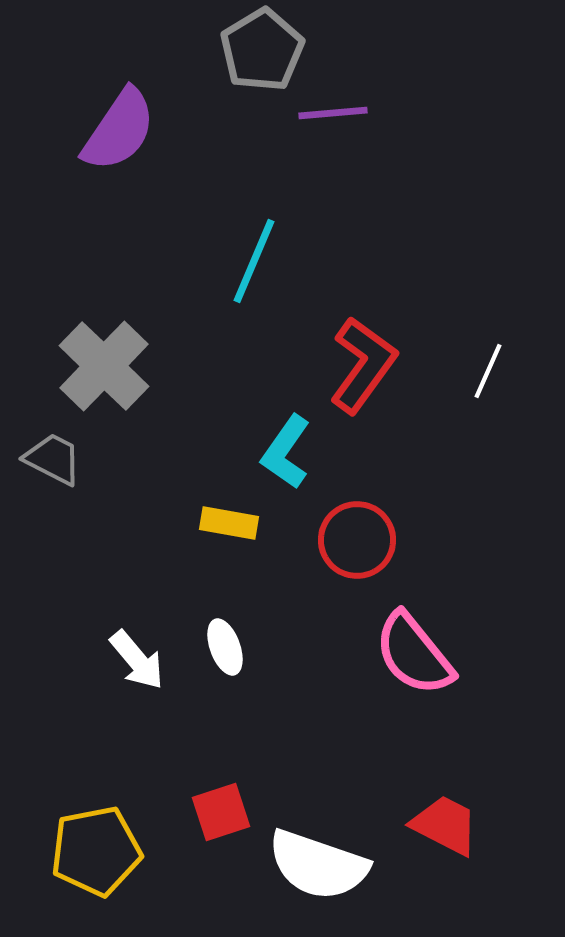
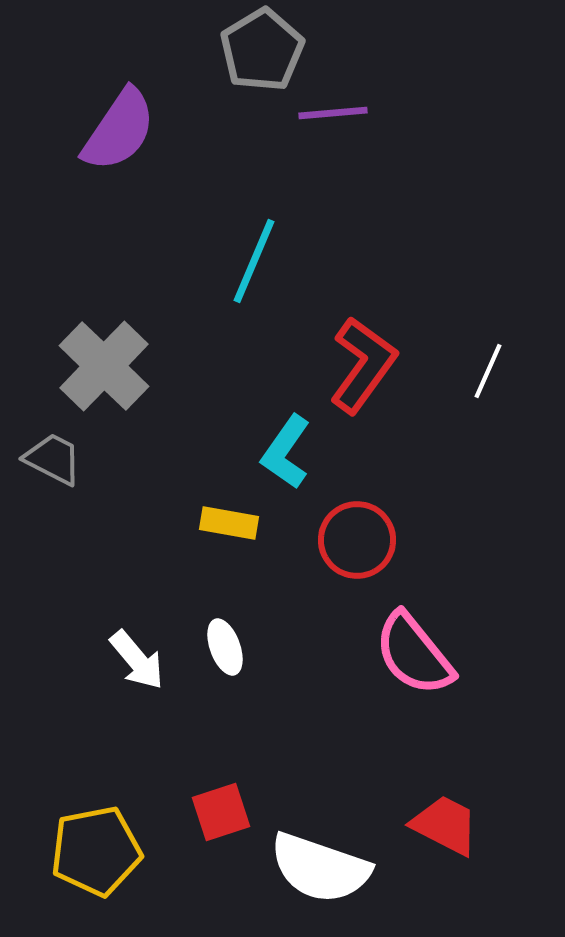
white semicircle: moved 2 px right, 3 px down
